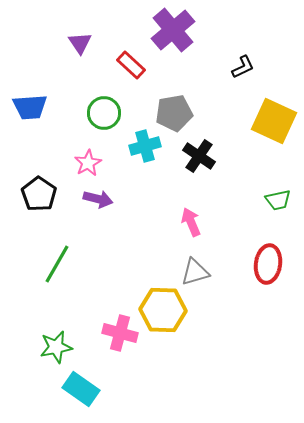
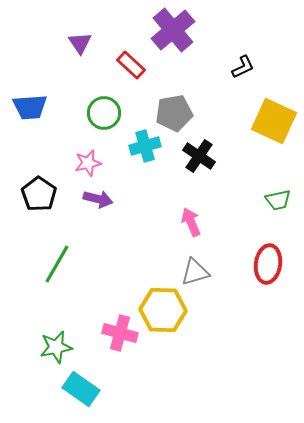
pink star: rotated 16 degrees clockwise
